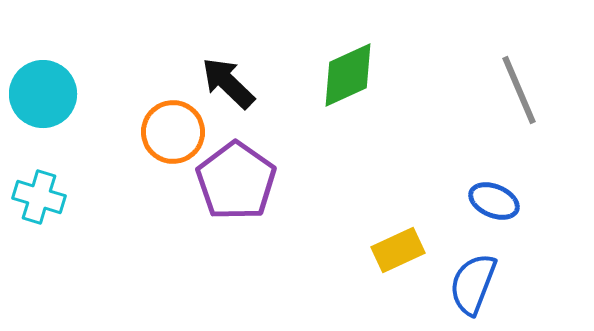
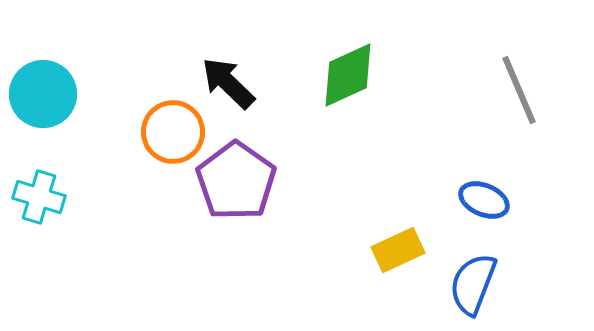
blue ellipse: moved 10 px left, 1 px up
